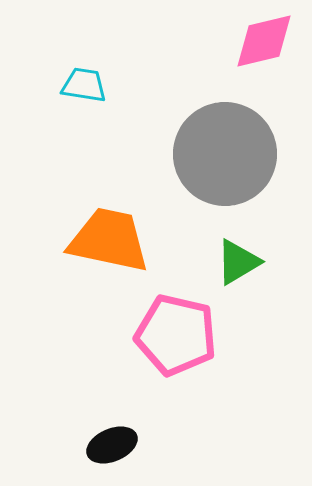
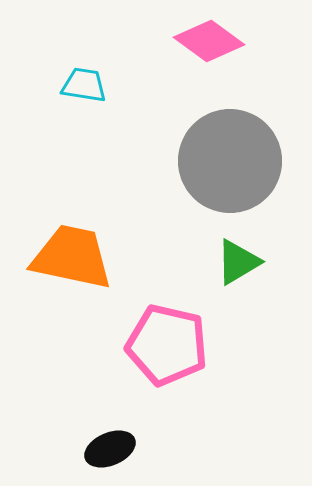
pink diamond: moved 55 px left; rotated 50 degrees clockwise
gray circle: moved 5 px right, 7 px down
orange trapezoid: moved 37 px left, 17 px down
pink pentagon: moved 9 px left, 10 px down
black ellipse: moved 2 px left, 4 px down
